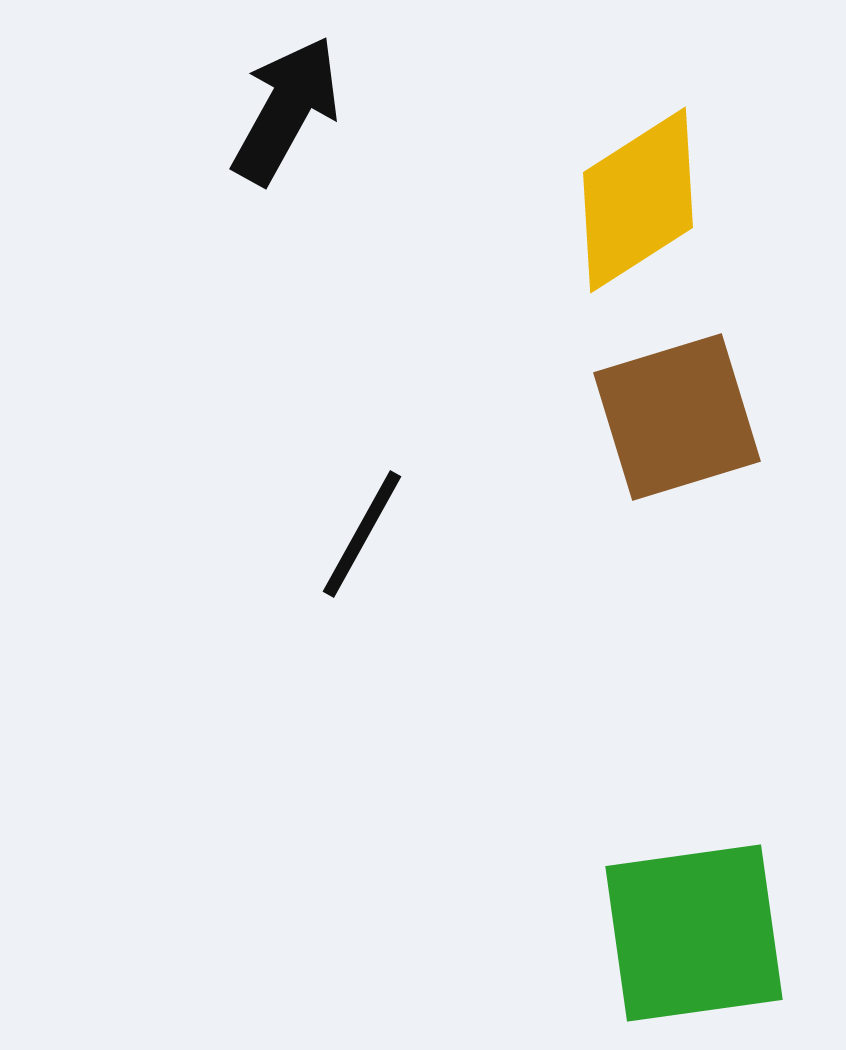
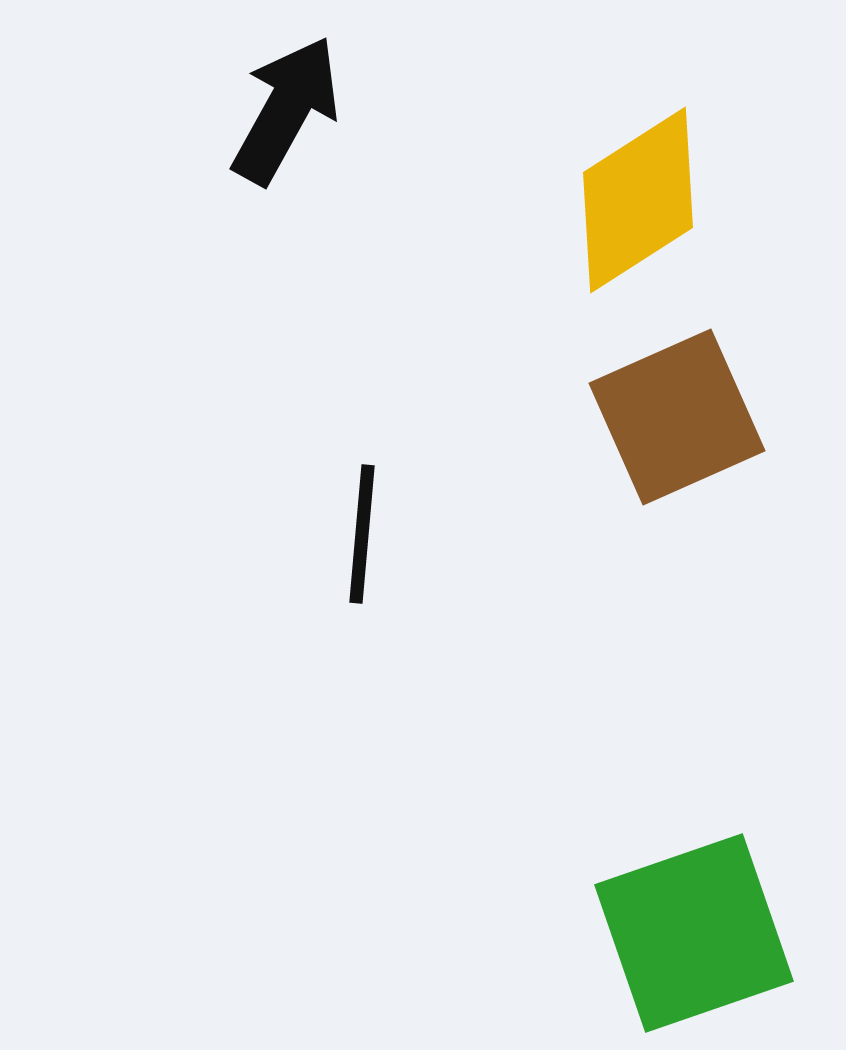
brown square: rotated 7 degrees counterclockwise
black line: rotated 24 degrees counterclockwise
green square: rotated 11 degrees counterclockwise
